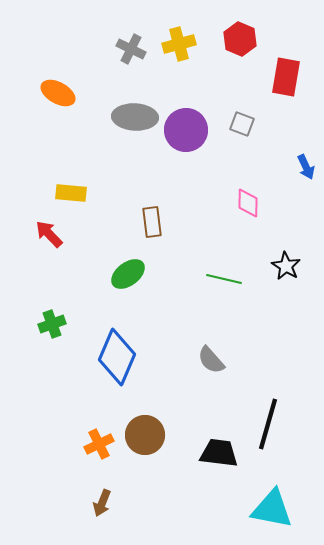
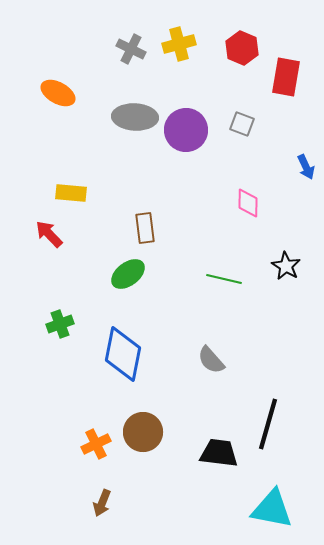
red hexagon: moved 2 px right, 9 px down
brown rectangle: moved 7 px left, 6 px down
green cross: moved 8 px right
blue diamond: moved 6 px right, 3 px up; rotated 12 degrees counterclockwise
brown circle: moved 2 px left, 3 px up
orange cross: moved 3 px left
